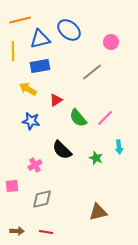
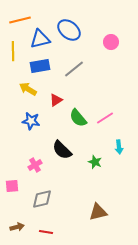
gray line: moved 18 px left, 3 px up
pink line: rotated 12 degrees clockwise
green star: moved 1 px left, 4 px down
brown arrow: moved 4 px up; rotated 16 degrees counterclockwise
